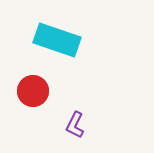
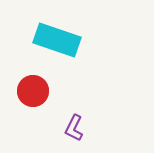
purple L-shape: moved 1 px left, 3 px down
